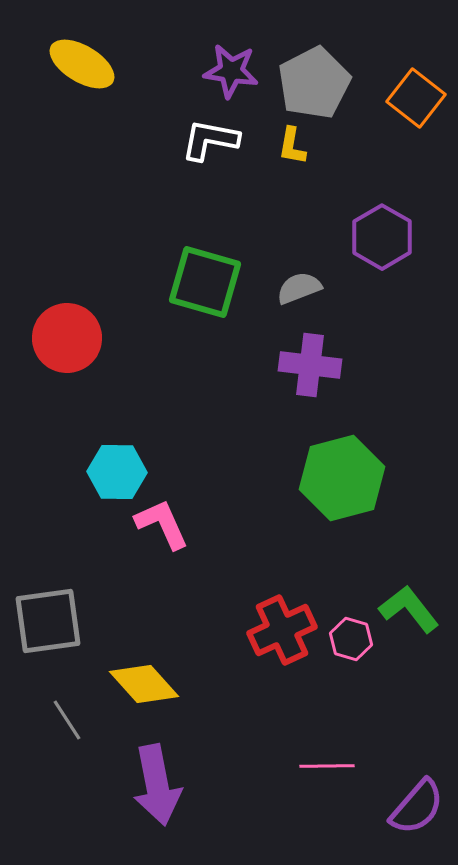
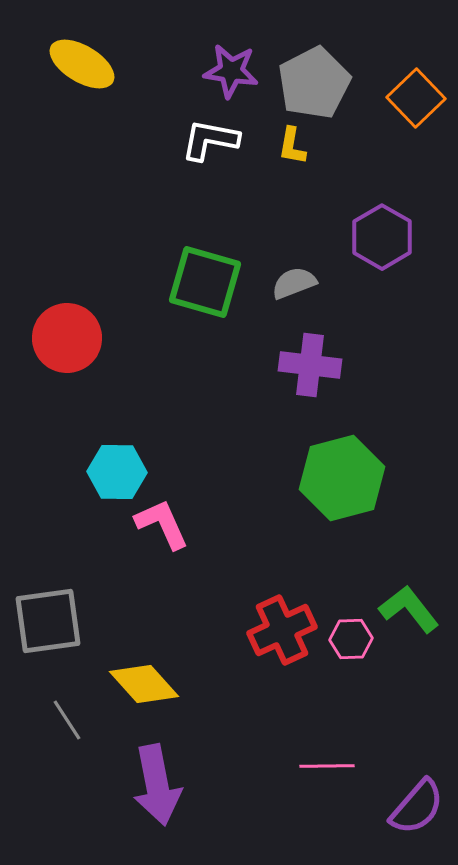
orange square: rotated 8 degrees clockwise
gray semicircle: moved 5 px left, 5 px up
pink hexagon: rotated 18 degrees counterclockwise
